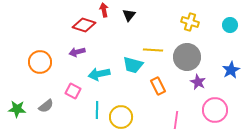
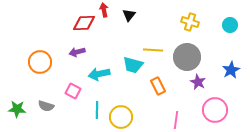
red diamond: moved 2 px up; rotated 20 degrees counterclockwise
gray semicircle: rotated 56 degrees clockwise
